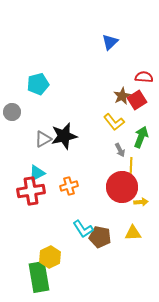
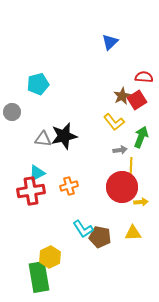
gray triangle: rotated 36 degrees clockwise
gray arrow: rotated 72 degrees counterclockwise
